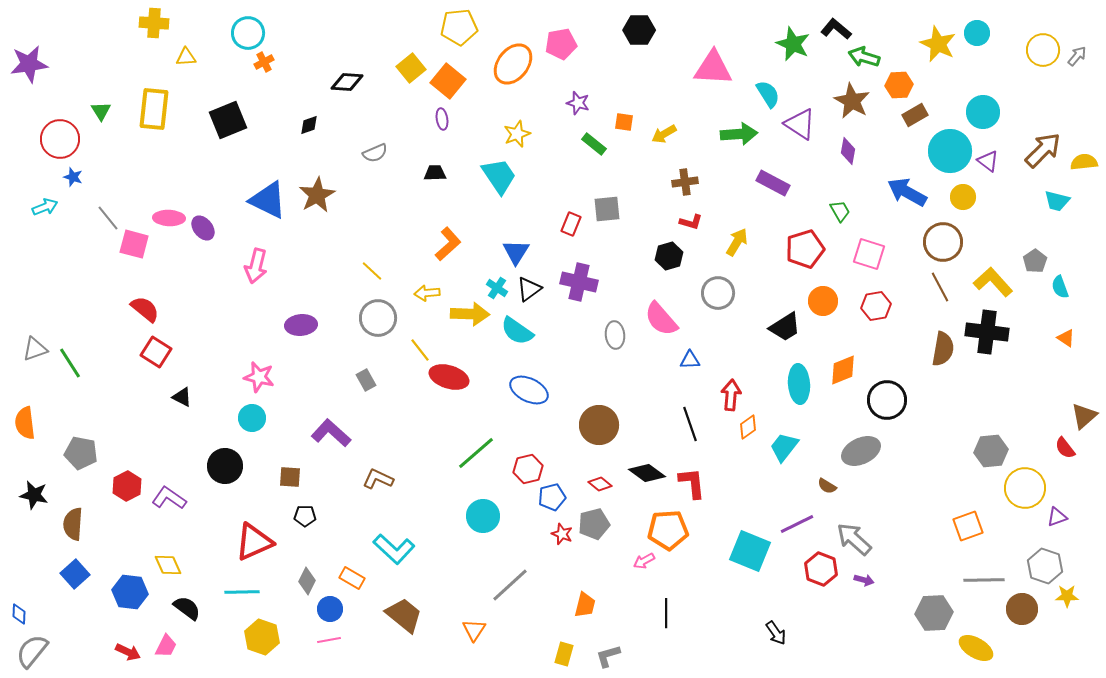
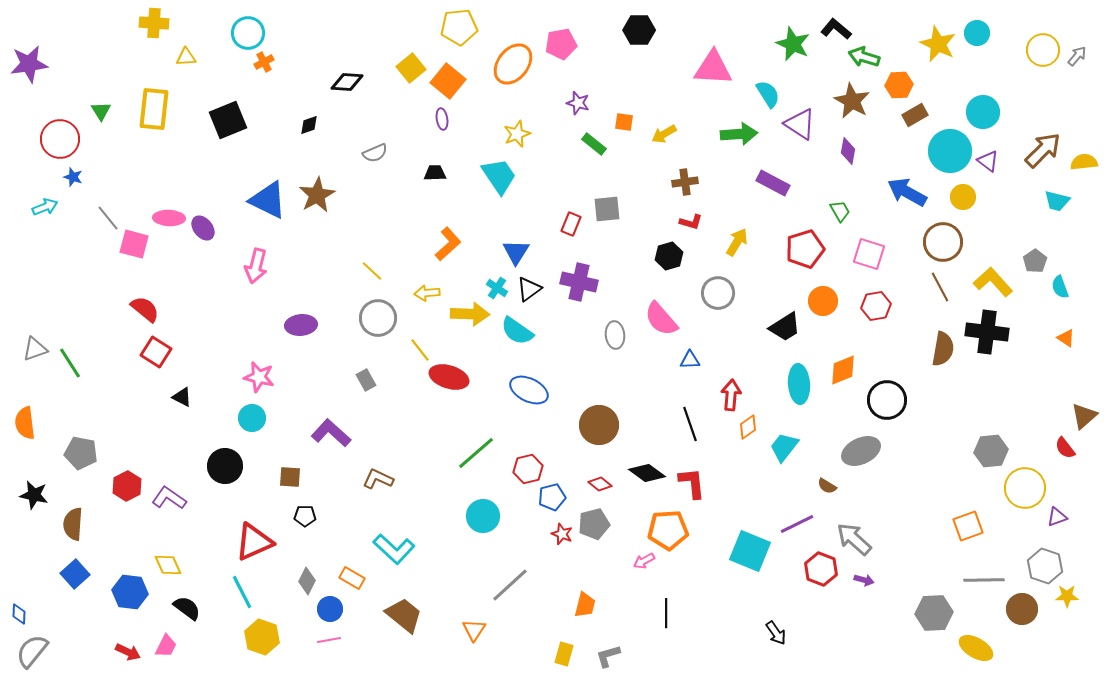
cyan line at (242, 592): rotated 64 degrees clockwise
